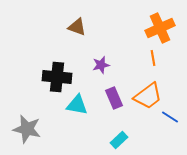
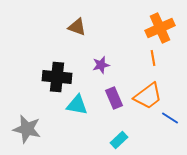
blue line: moved 1 px down
